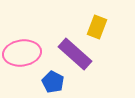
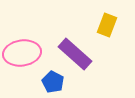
yellow rectangle: moved 10 px right, 2 px up
